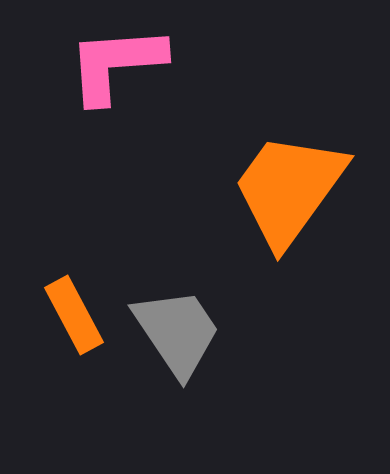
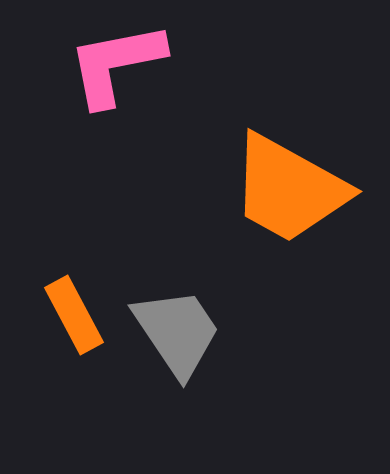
pink L-shape: rotated 7 degrees counterclockwise
orange trapezoid: rotated 97 degrees counterclockwise
